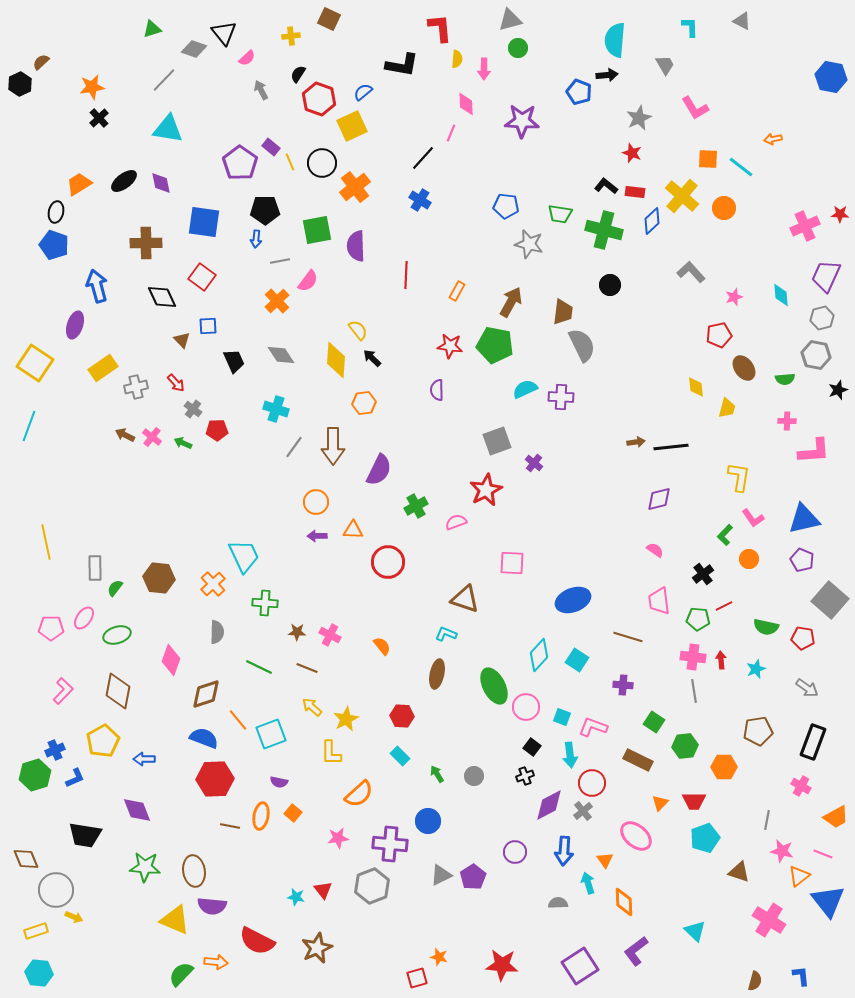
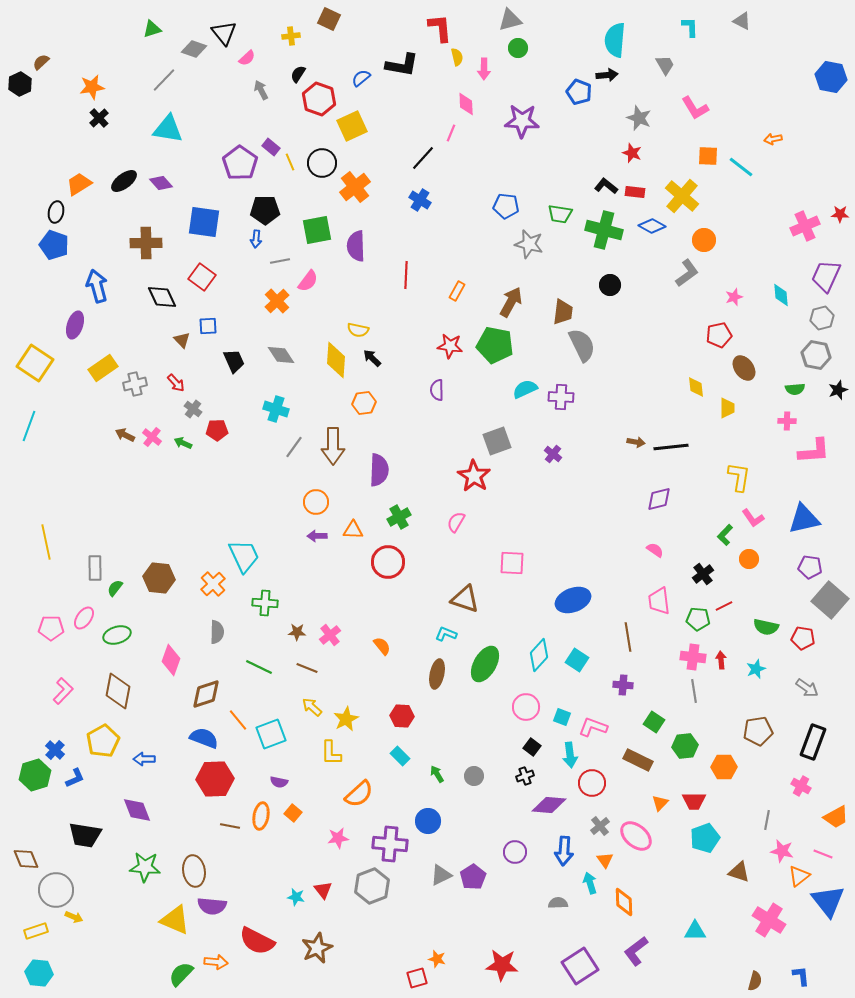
yellow semicircle at (457, 59): moved 2 px up; rotated 18 degrees counterclockwise
blue semicircle at (363, 92): moved 2 px left, 14 px up
gray star at (639, 118): rotated 25 degrees counterclockwise
orange square at (708, 159): moved 3 px up
purple diamond at (161, 183): rotated 30 degrees counterclockwise
orange circle at (724, 208): moved 20 px left, 32 px down
blue diamond at (652, 221): moved 5 px down; rotated 72 degrees clockwise
gray L-shape at (691, 272): moved 4 px left, 1 px down; rotated 96 degrees clockwise
yellow semicircle at (358, 330): rotated 140 degrees clockwise
green semicircle at (785, 379): moved 10 px right, 10 px down
gray cross at (136, 387): moved 1 px left, 3 px up
yellow trapezoid at (727, 408): rotated 15 degrees counterclockwise
brown arrow at (636, 442): rotated 18 degrees clockwise
purple cross at (534, 463): moved 19 px right, 9 px up
purple semicircle at (379, 470): rotated 24 degrees counterclockwise
red star at (486, 490): moved 12 px left, 14 px up; rotated 12 degrees counterclockwise
green cross at (416, 506): moved 17 px left, 11 px down
pink semicircle at (456, 522): rotated 40 degrees counterclockwise
purple pentagon at (802, 560): moved 8 px right, 7 px down; rotated 15 degrees counterclockwise
pink cross at (330, 635): rotated 25 degrees clockwise
brown line at (628, 637): rotated 64 degrees clockwise
green ellipse at (494, 686): moved 9 px left, 22 px up; rotated 57 degrees clockwise
blue cross at (55, 750): rotated 24 degrees counterclockwise
purple diamond at (549, 805): rotated 32 degrees clockwise
gray cross at (583, 811): moved 17 px right, 15 px down
cyan arrow at (588, 883): moved 2 px right
cyan triangle at (695, 931): rotated 45 degrees counterclockwise
orange star at (439, 957): moved 2 px left, 2 px down
